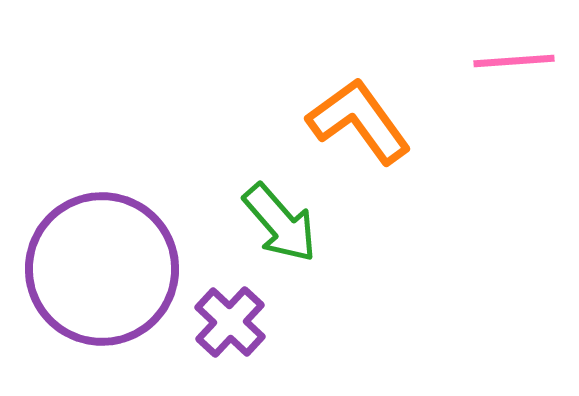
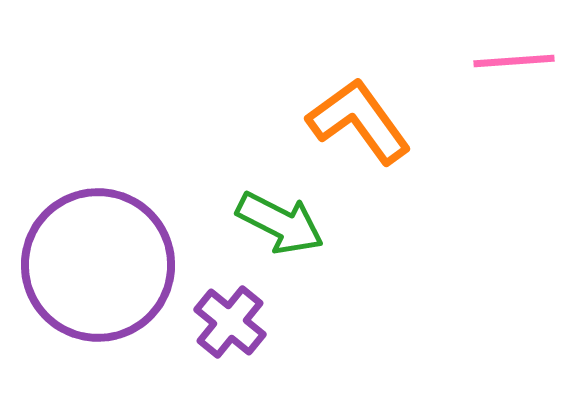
green arrow: rotated 22 degrees counterclockwise
purple circle: moved 4 px left, 4 px up
purple cross: rotated 4 degrees counterclockwise
